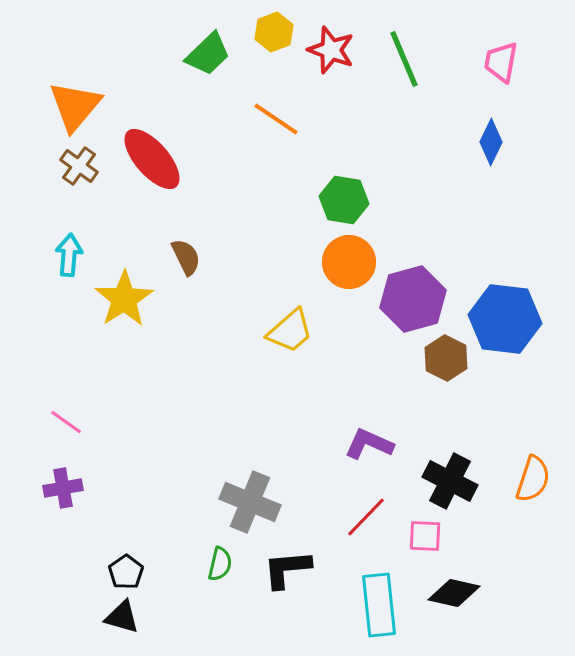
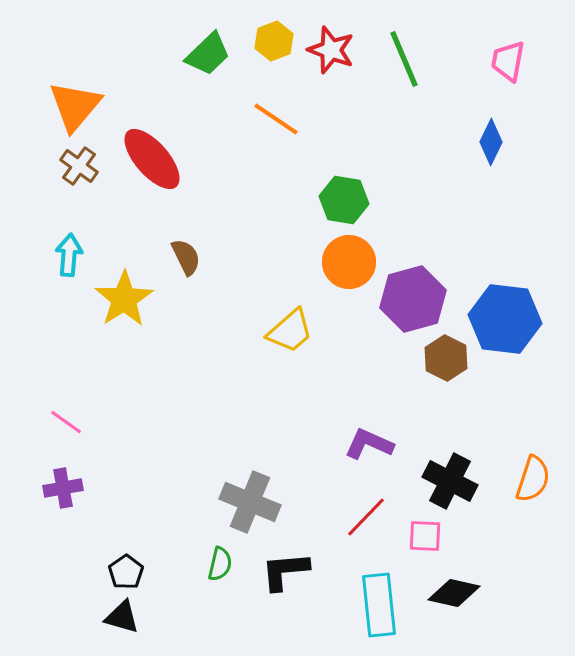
yellow hexagon: moved 9 px down
pink trapezoid: moved 7 px right, 1 px up
black L-shape: moved 2 px left, 2 px down
